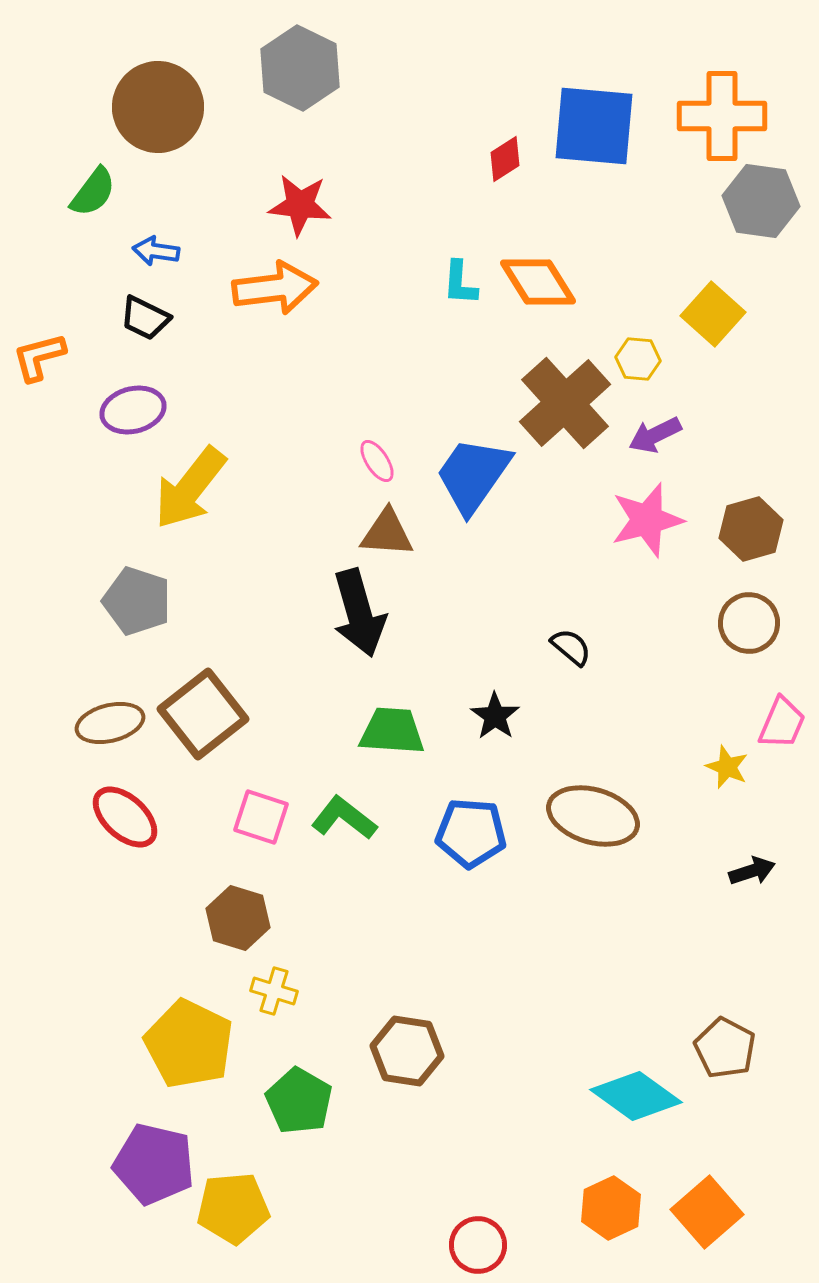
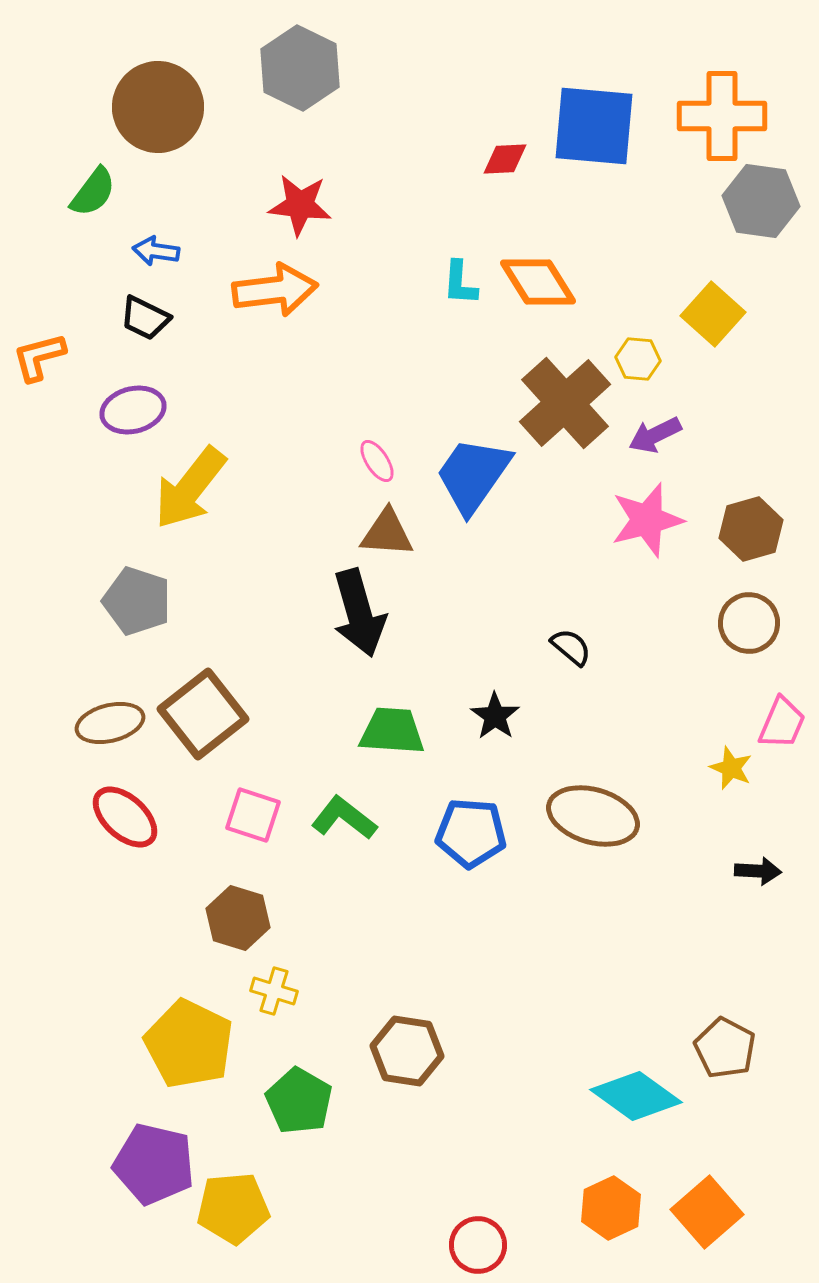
red diamond at (505, 159): rotated 30 degrees clockwise
orange arrow at (275, 288): moved 2 px down
yellow star at (727, 767): moved 4 px right, 1 px down
pink square at (261, 817): moved 8 px left, 2 px up
black arrow at (752, 871): moved 6 px right; rotated 21 degrees clockwise
